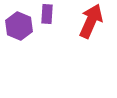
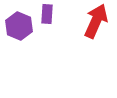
red arrow: moved 5 px right
